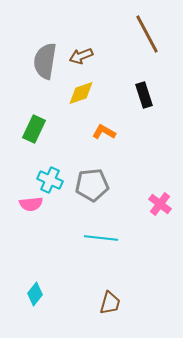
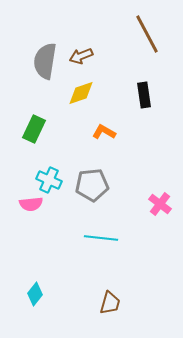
black rectangle: rotated 10 degrees clockwise
cyan cross: moved 1 px left
